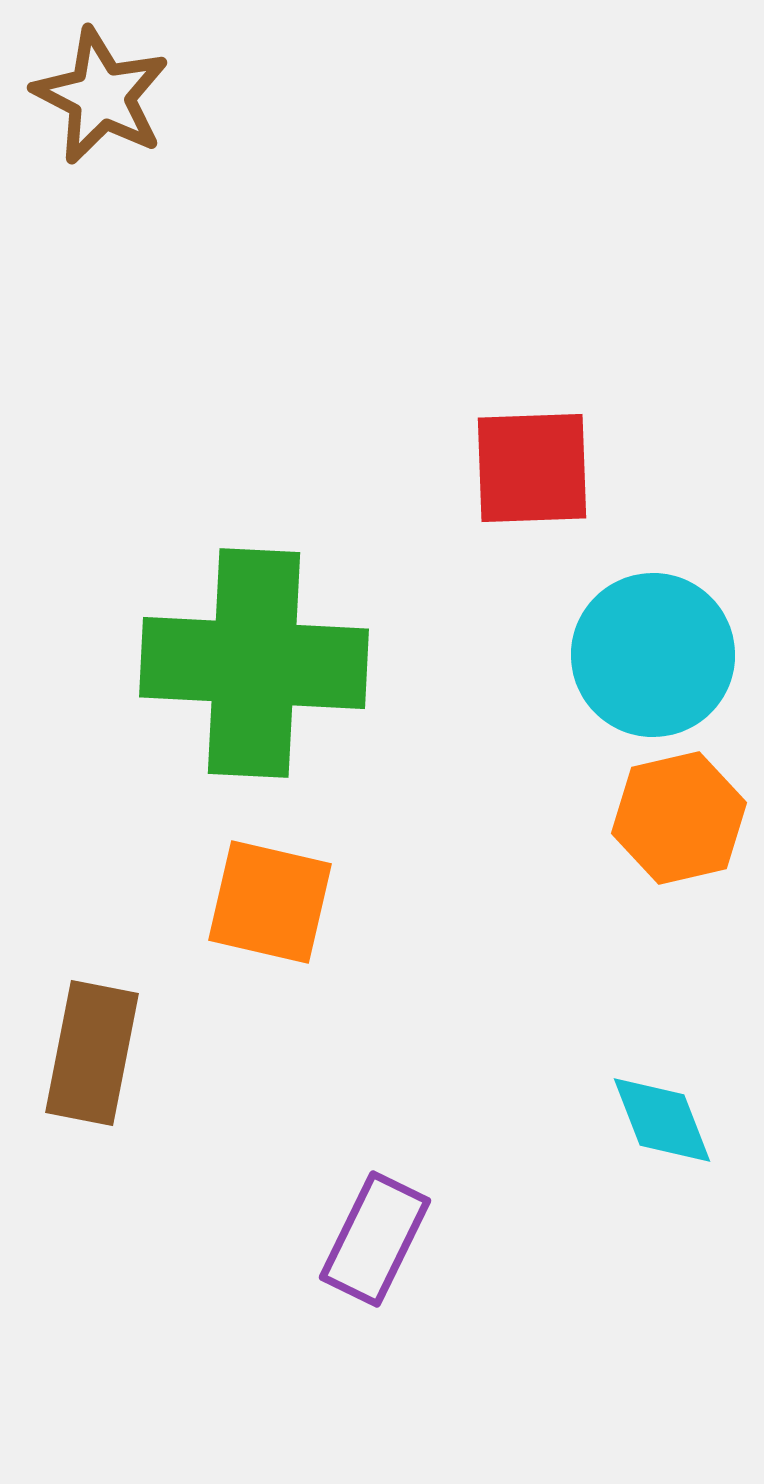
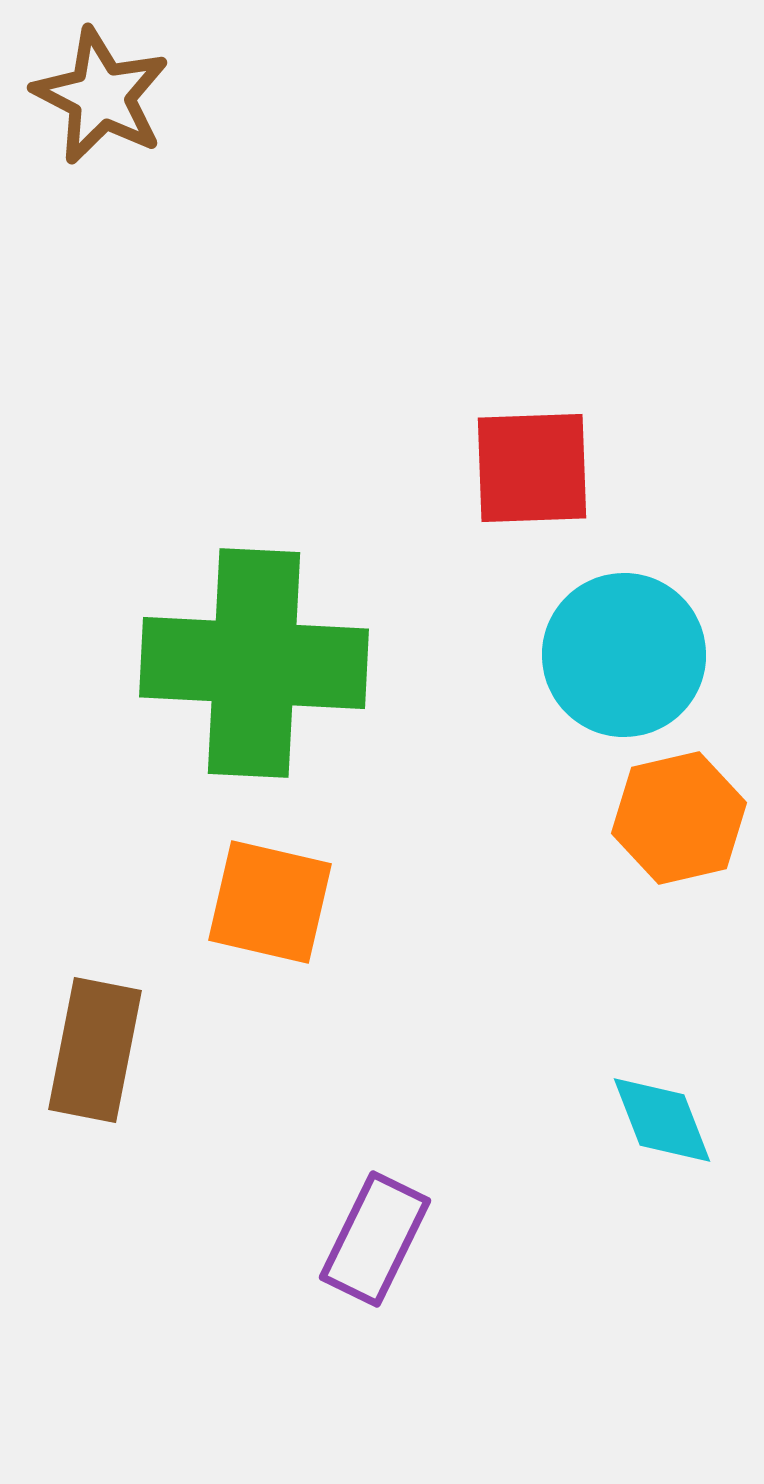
cyan circle: moved 29 px left
brown rectangle: moved 3 px right, 3 px up
